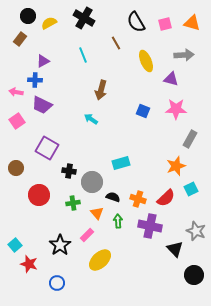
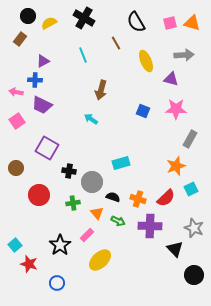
pink square at (165, 24): moved 5 px right, 1 px up
green arrow at (118, 221): rotated 120 degrees clockwise
purple cross at (150, 226): rotated 10 degrees counterclockwise
gray star at (196, 231): moved 2 px left, 3 px up
